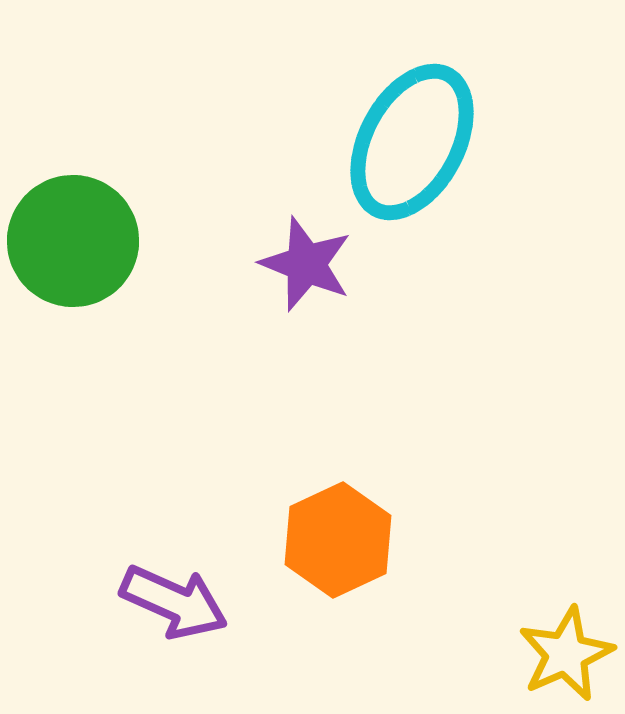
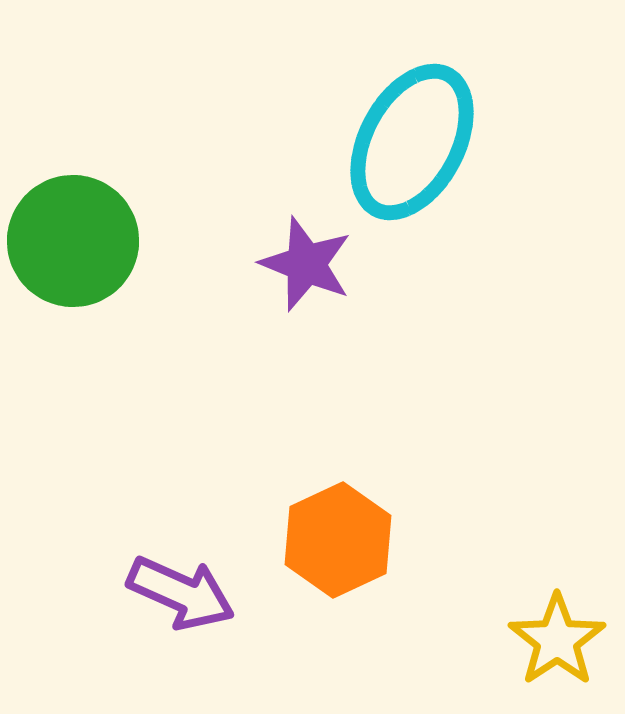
purple arrow: moved 7 px right, 9 px up
yellow star: moved 9 px left, 14 px up; rotated 10 degrees counterclockwise
